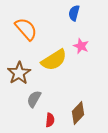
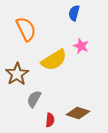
orange semicircle: rotated 15 degrees clockwise
brown star: moved 2 px left, 1 px down
brown diamond: rotated 65 degrees clockwise
